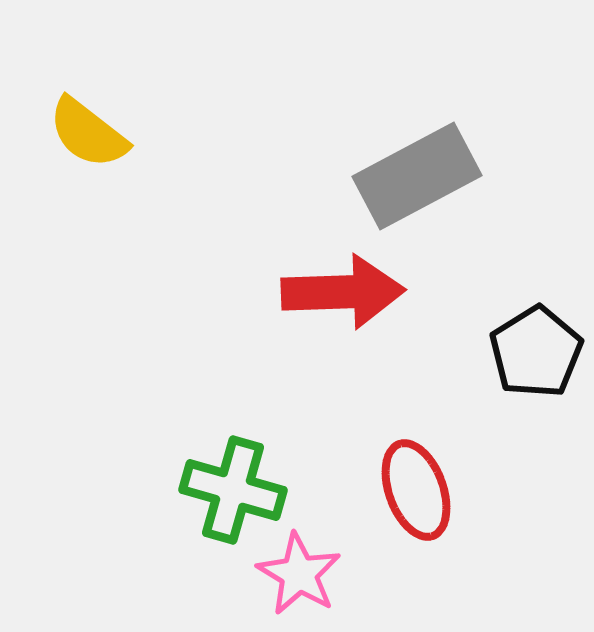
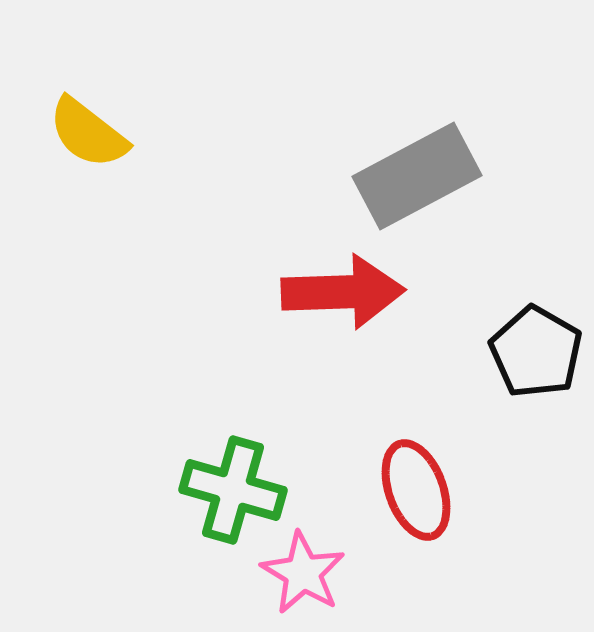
black pentagon: rotated 10 degrees counterclockwise
pink star: moved 4 px right, 1 px up
